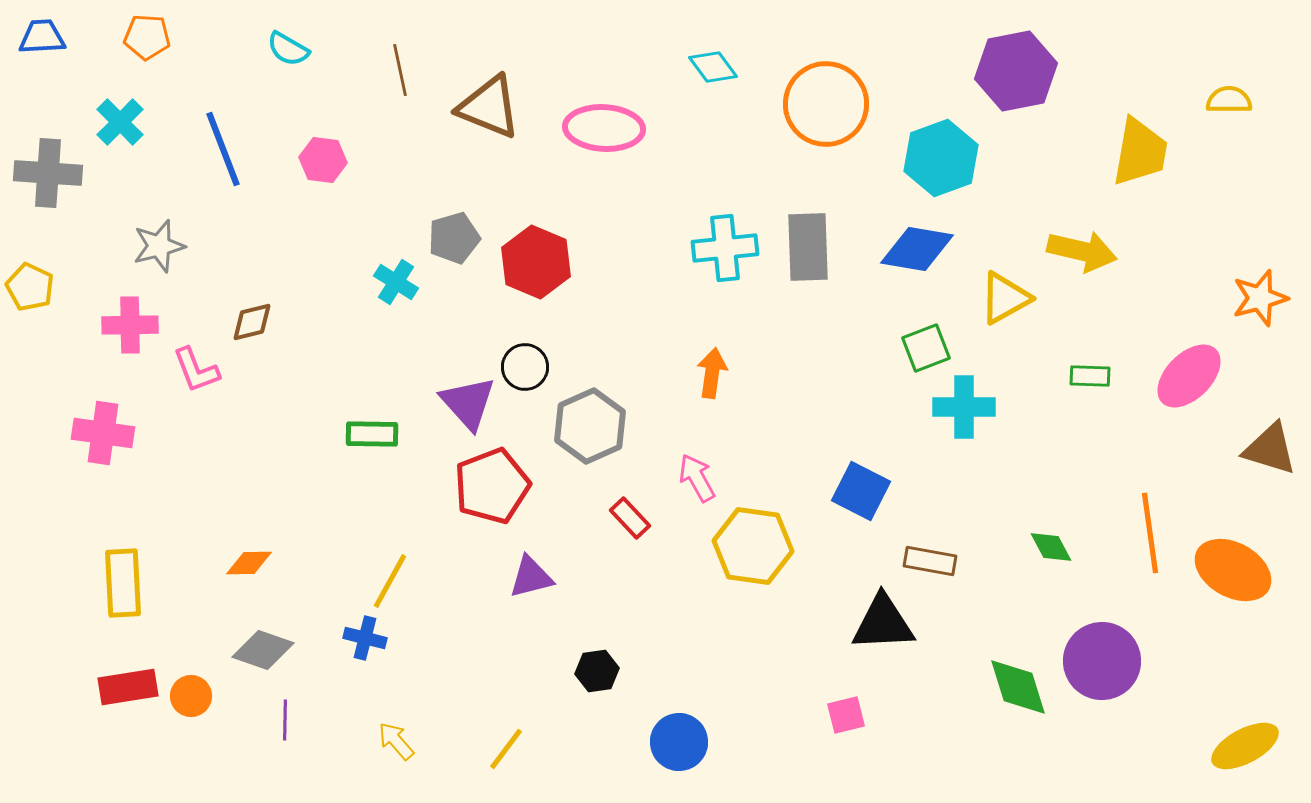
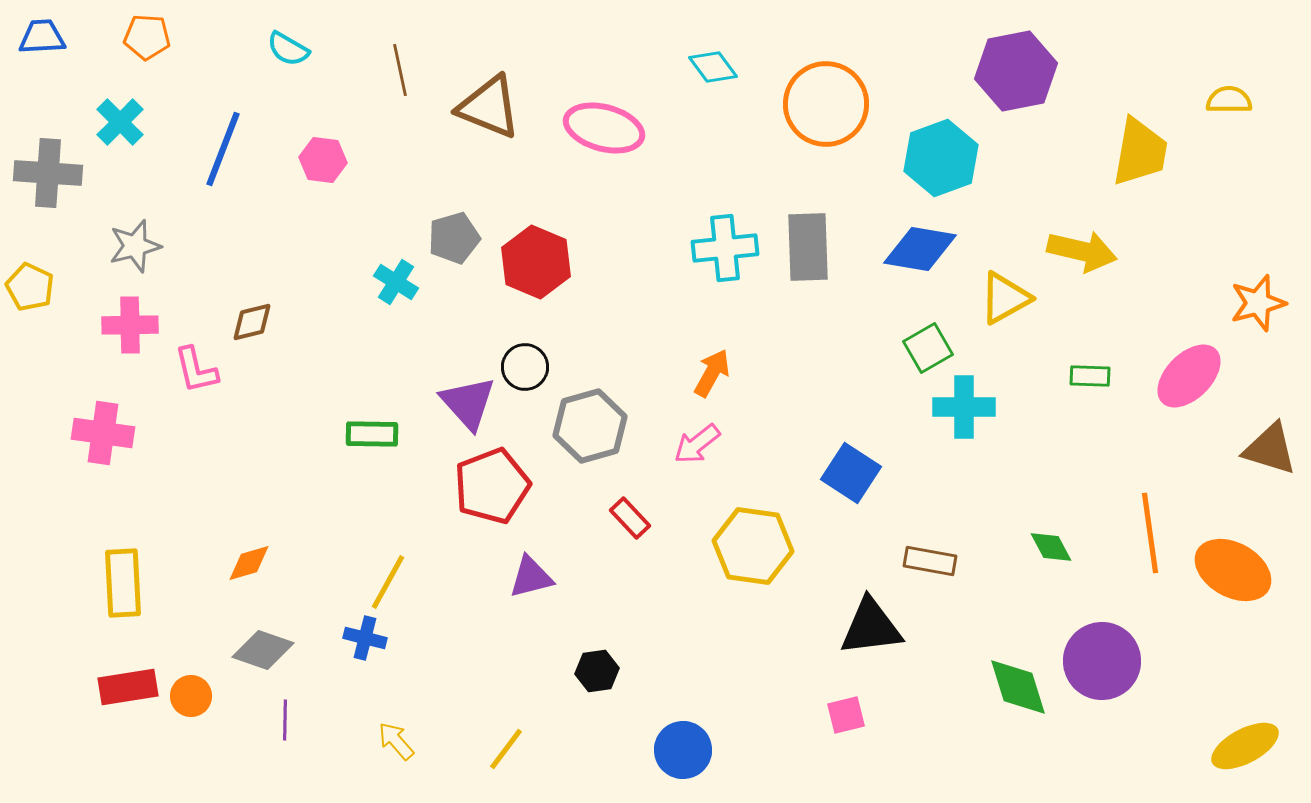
pink ellipse at (604, 128): rotated 12 degrees clockwise
blue line at (223, 149): rotated 42 degrees clockwise
gray star at (159, 246): moved 24 px left
blue diamond at (917, 249): moved 3 px right
orange star at (1260, 298): moved 2 px left, 5 px down
green square at (926, 348): moved 2 px right; rotated 9 degrees counterclockwise
pink L-shape at (196, 370): rotated 8 degrees clockwise
orange arrow at (712, 373): rotated 21 degrees clockwise
gray hexagon at (590, 426): rotated 8 degrees clockwise
pink arrow at (697, 478): moved 34 px up; rotated 99 degrees counterclockwise
blue square at (861, 491): moved 10 px left, 18 px up; rotated 6 degrees clockwise
orange diamond at (249, 563): rotated 15 degrees counterclockwise
yellow line at (390, 581): moved 2 px left, 1 px down
black triangle at (883, 623): moved 12 px left, 4 px down; rotated 4 degrees counterclockwise
blue circle at (679, 742): moved 4 px right, 8 px down
